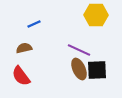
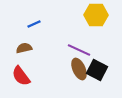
black square: rotated 30 degrees clockwise
